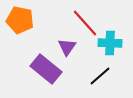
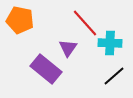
purple triangle: moved 1 px right, 1 px down
black line: moved 14 px right
